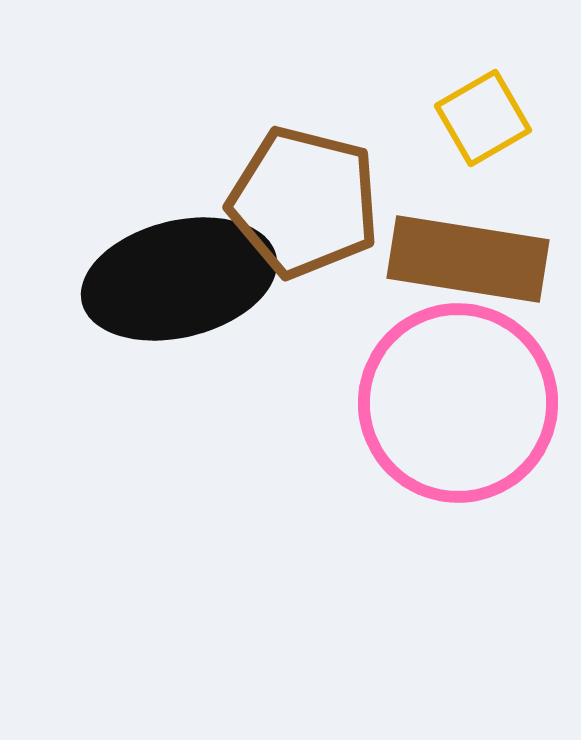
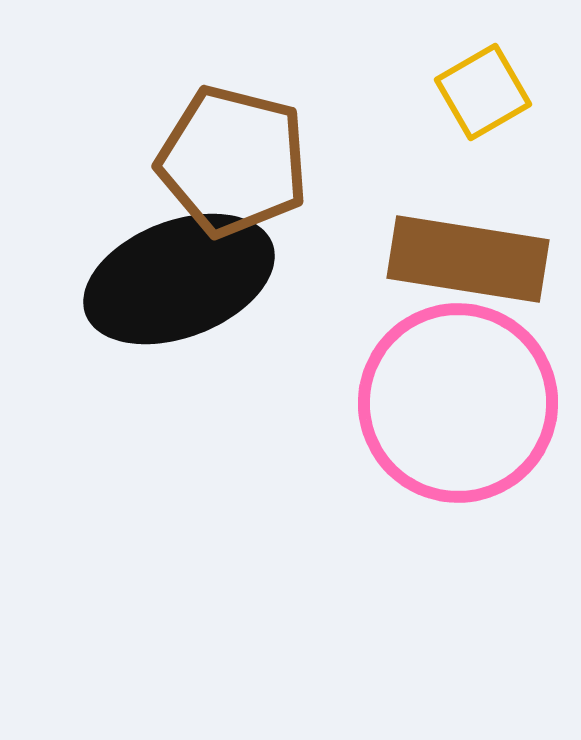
yellow square: moved 26 px up
brown pentagon: moved 71 px left, 41 px up
black ellipse: rotated 7 degrees counterclockwise
